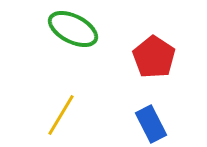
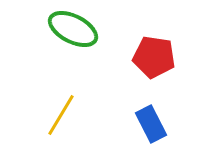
red pentagon: rotated 24 degrees counterclockwise
